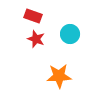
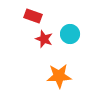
red star: moved 8 px right
